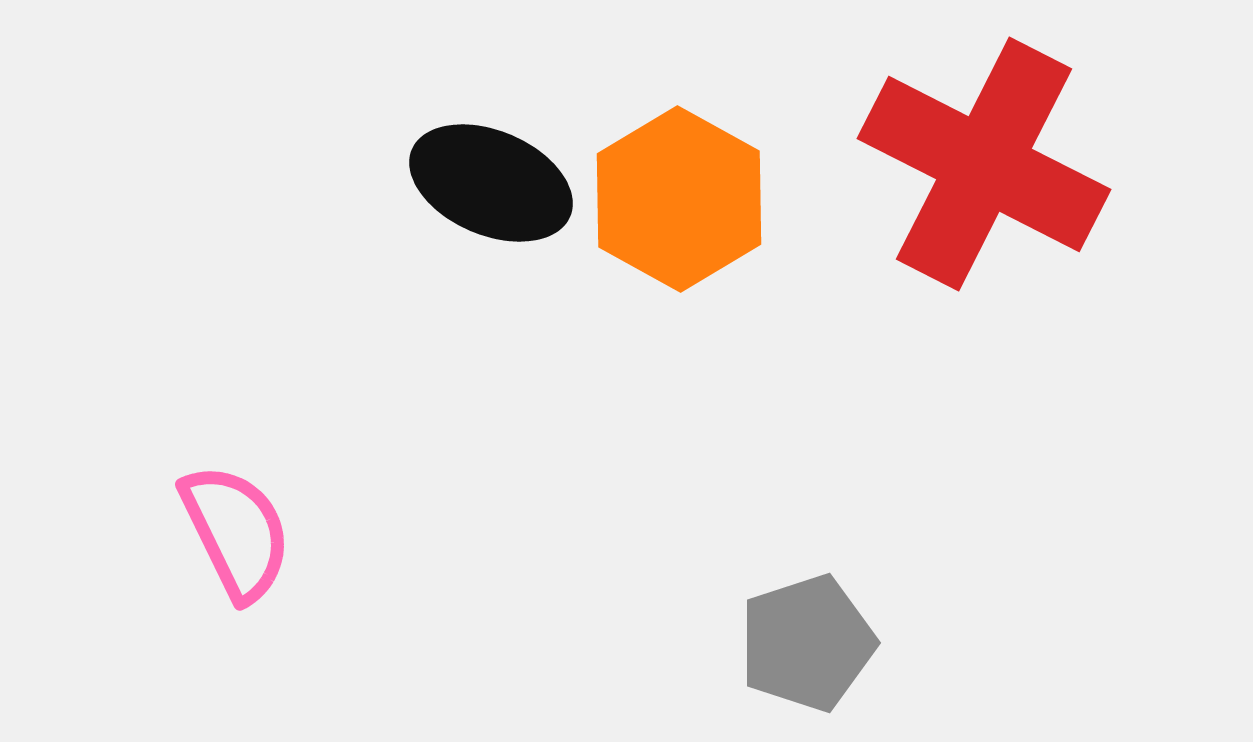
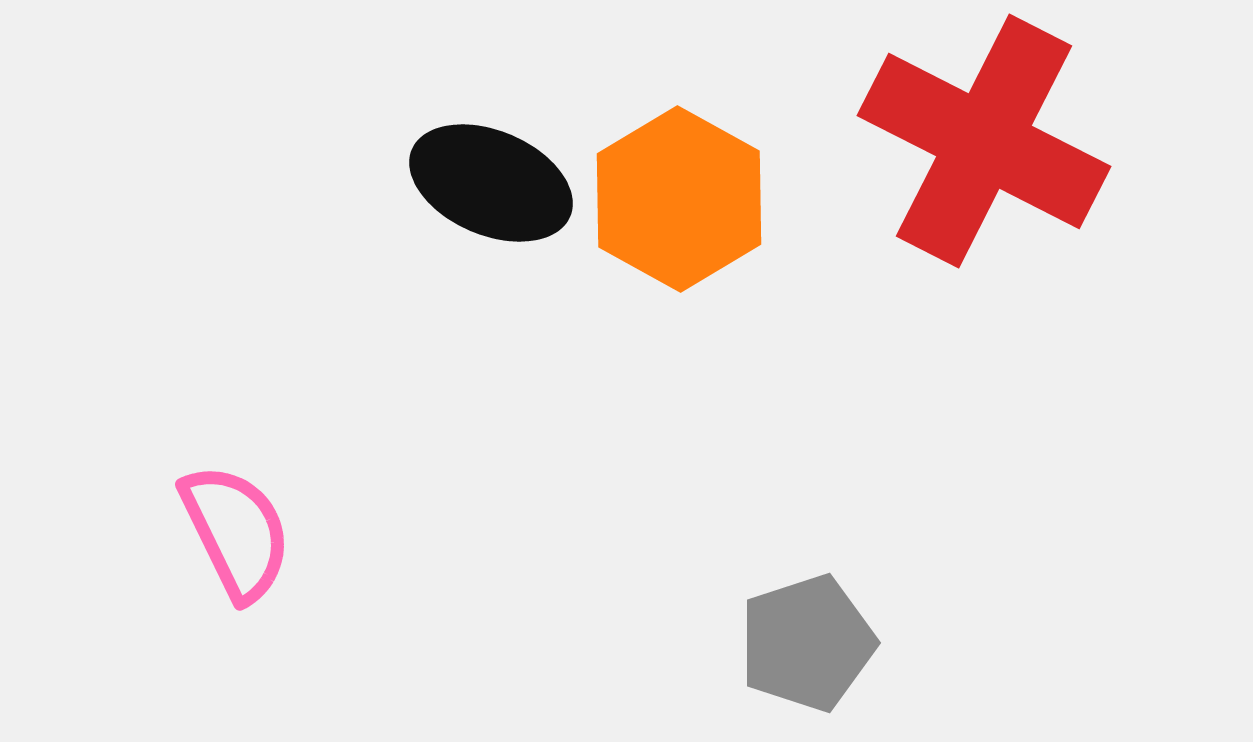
red cross: moved 23 px up
